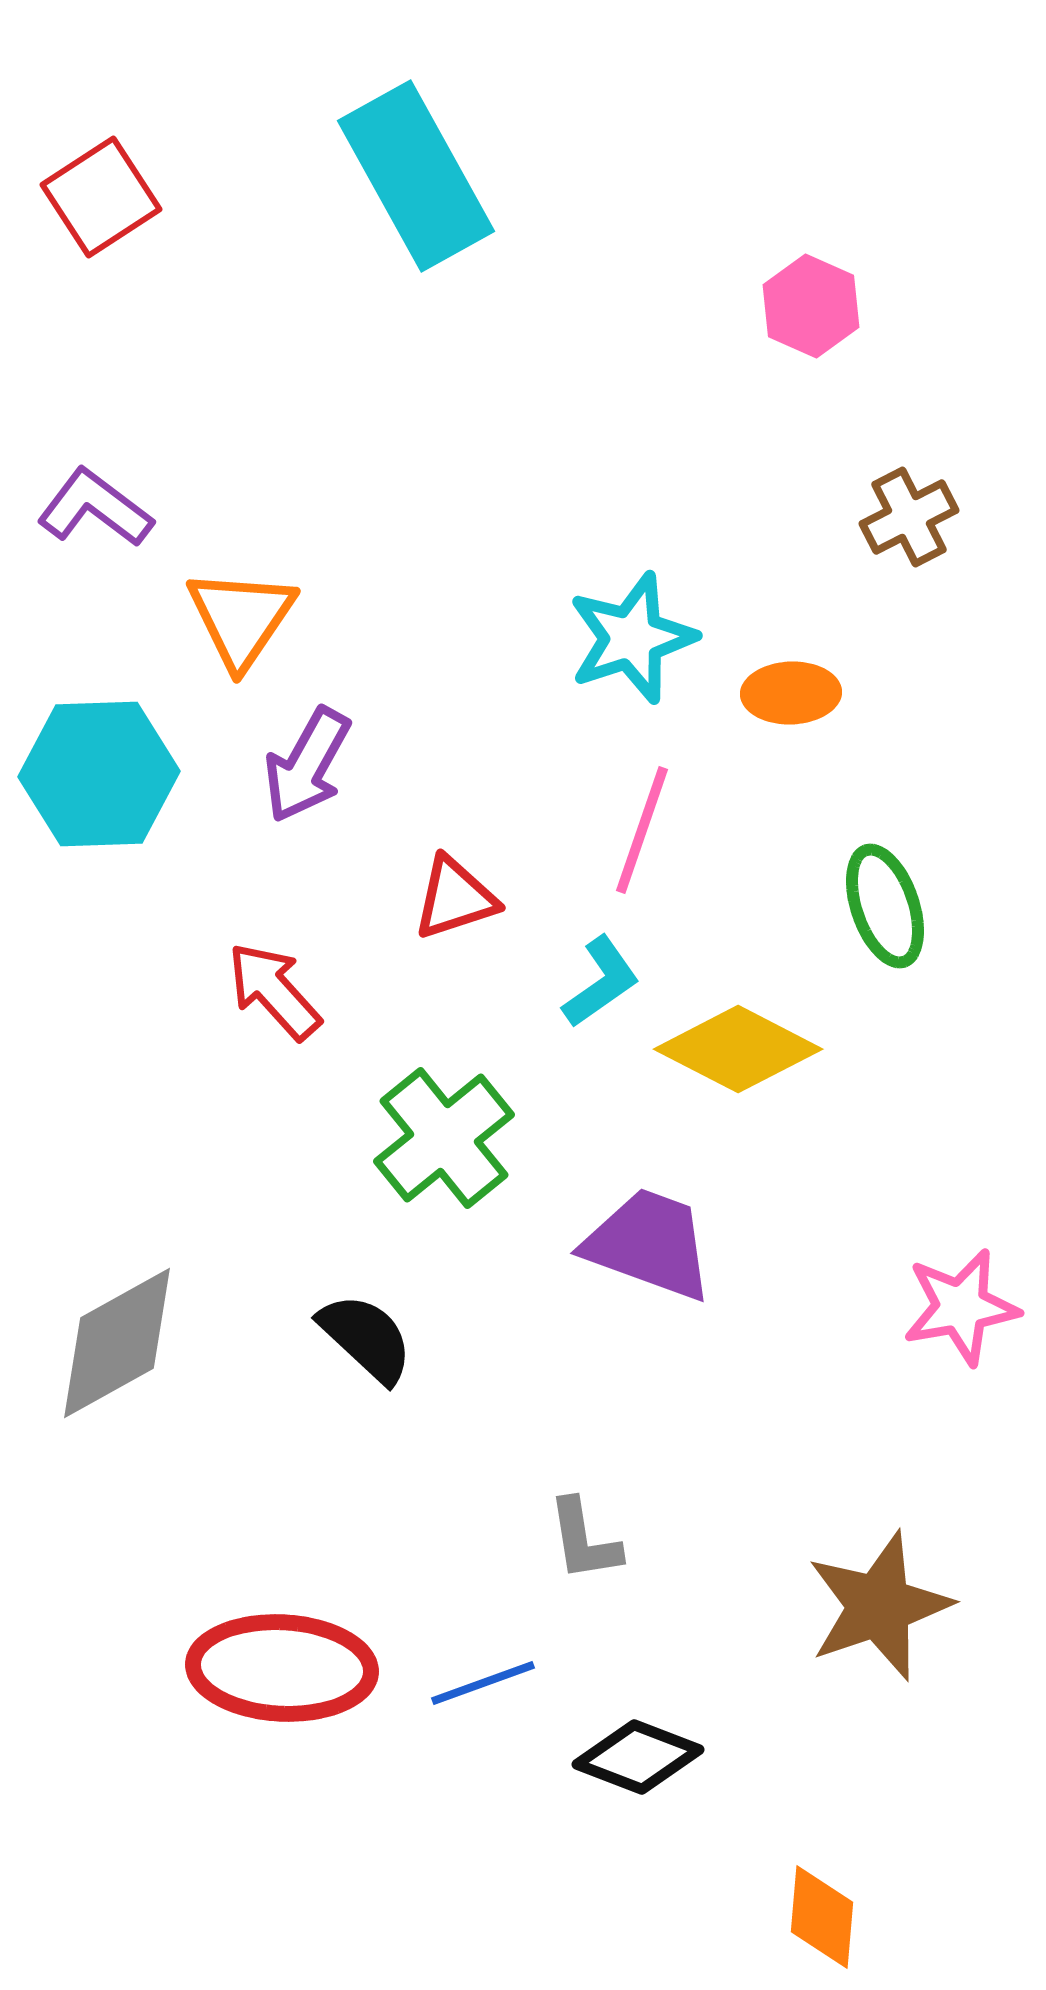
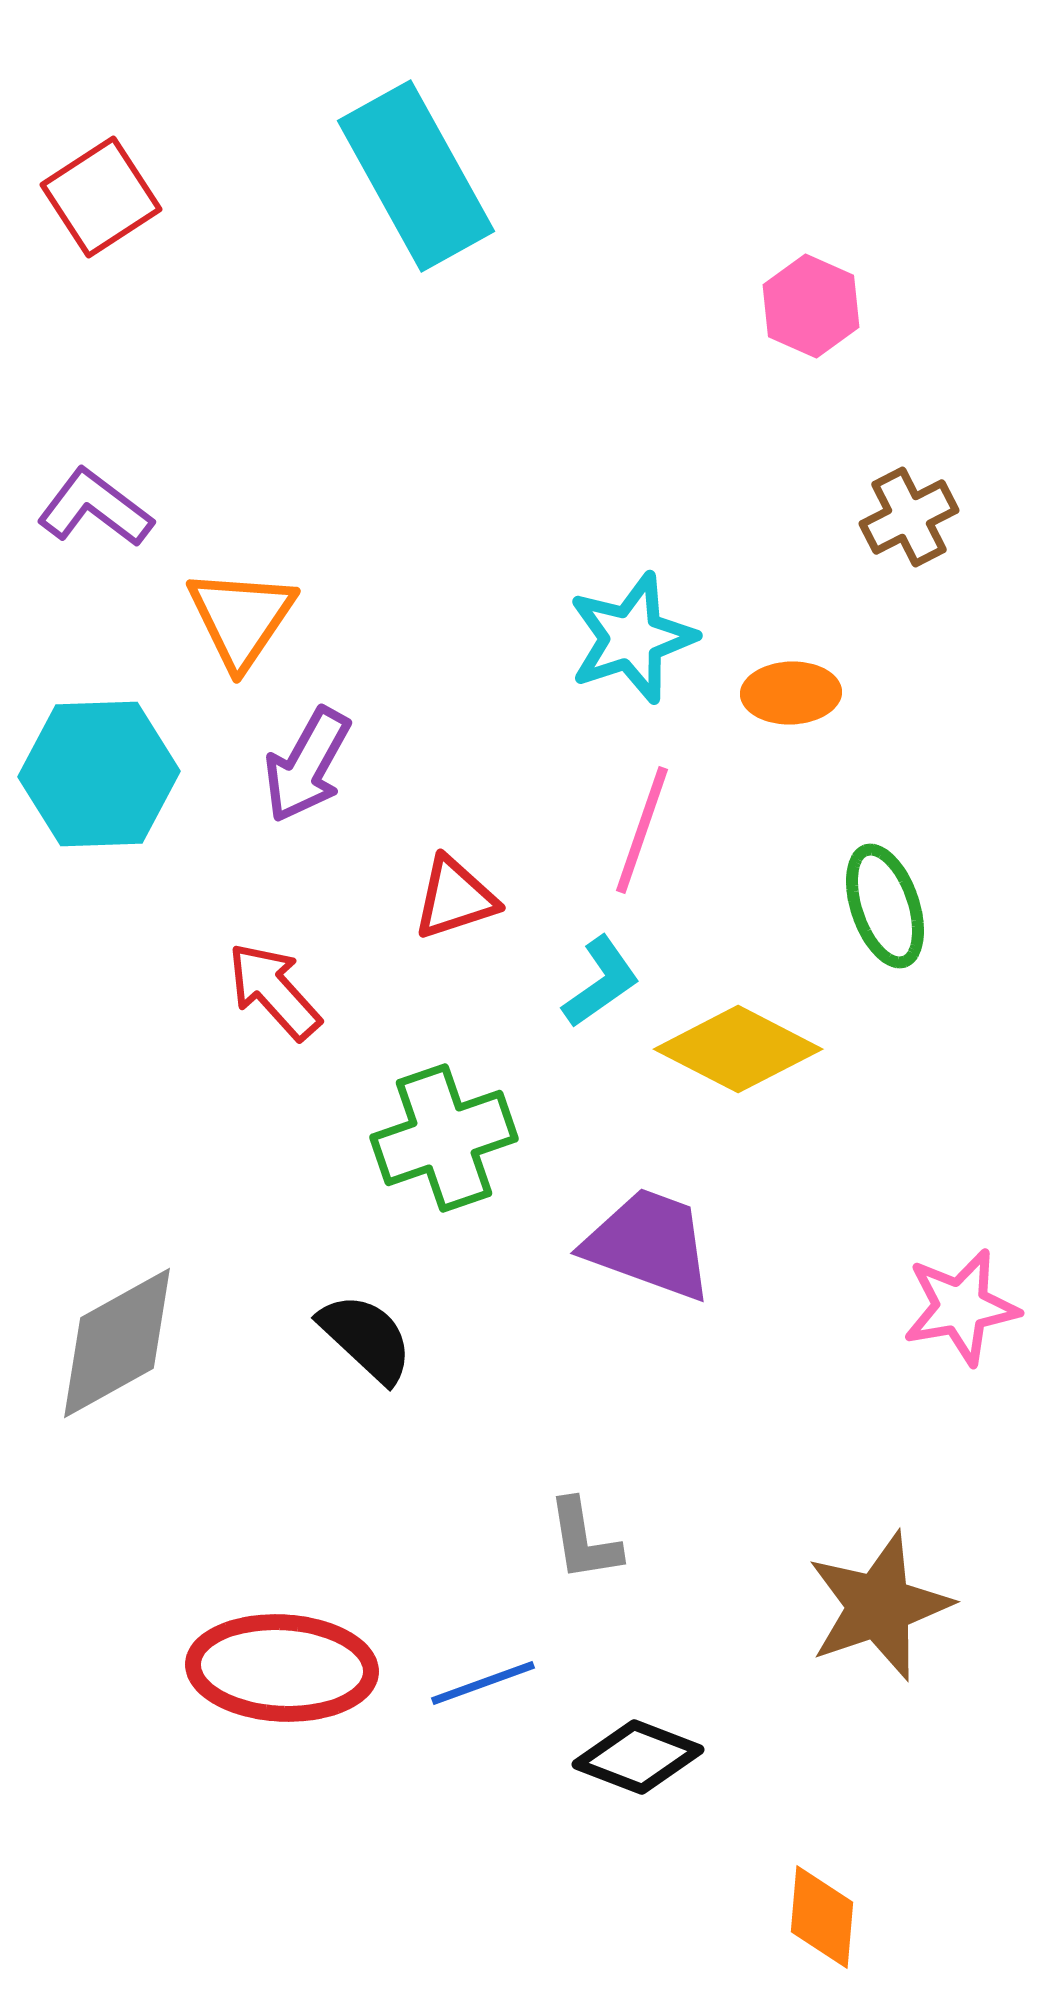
green cross: rotated 20 degrees clockwise
